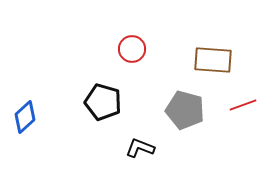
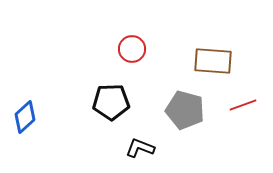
brown rectangle: moved 1 px down
black pentagon: moved 8 px right; rotated 18 degrees counterclockwise
